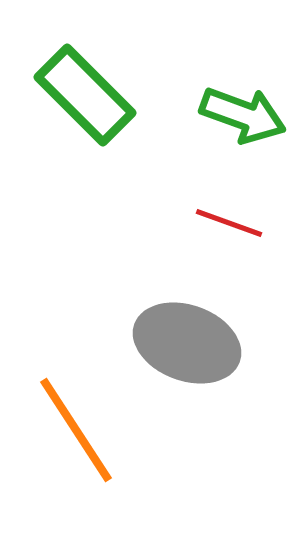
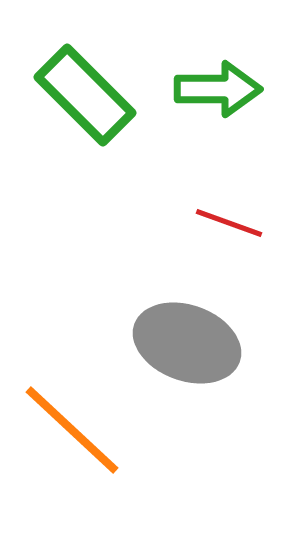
green arrow: moved 25 px left, 26 px up; rotated 20 degrees counterclockwise
orange line: moved 4 px left; rotated 14 degrees counterclockwise
